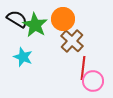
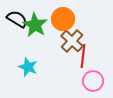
cyan star: moved 5 px right, 10 px down
red line: moved 12 px up
